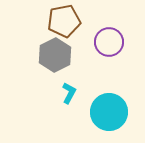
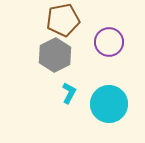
brown pentagon: moved 1 px left, 1 px up
cyan circle: moved 8 px up
